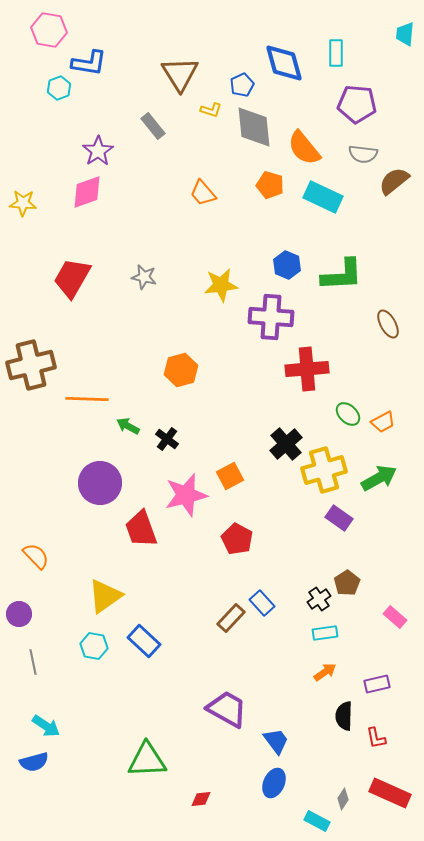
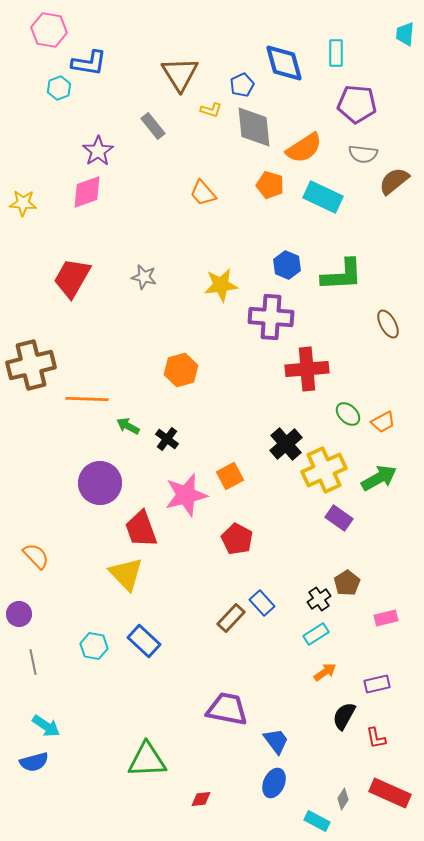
orange semicircle at (304, 148): rotated 84 degrees counterclockwise
yellow cross at (324, 470): rotated 9 degrees counterclockwise
yellow triangle at (105, 596): moved 21 px right, 22 px up; rotated 39 degrees counterclockwise
pink rectangle at (395, 617): moved 9 px left, 1 px down; rotated 55 degrees counterclockwise
cyan rectangle at (325, 633): moved 9 px left, 1 px down; rotated 25 degrees counterclockwise
purple trapezoid at (227, 709): rotated 18 degrees counterclockwise
black semicircle at (344, 716): rotated 28 degrees clockwise
